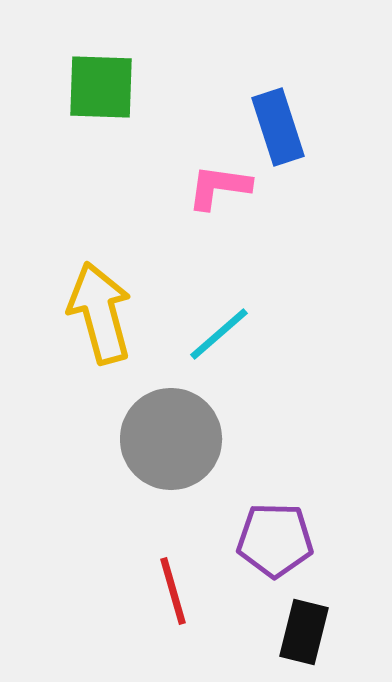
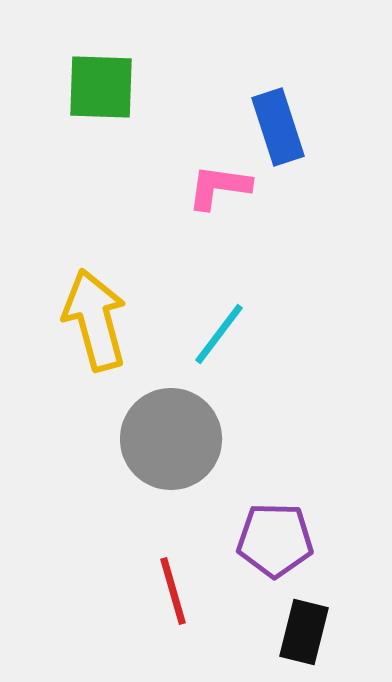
yellow arrow: moved 5 px left, 7 px down
cyan line: rotated 12 degrees counterclockwise
